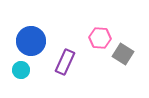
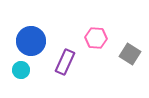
pink hexagon: moved 4 px left
gray square: moved 7 px right
